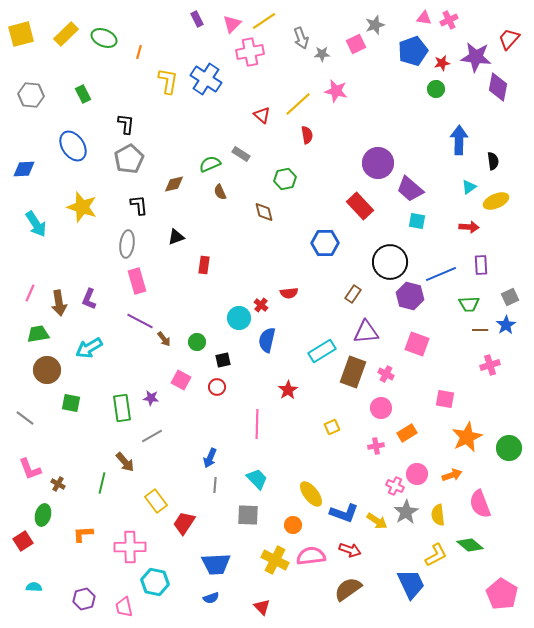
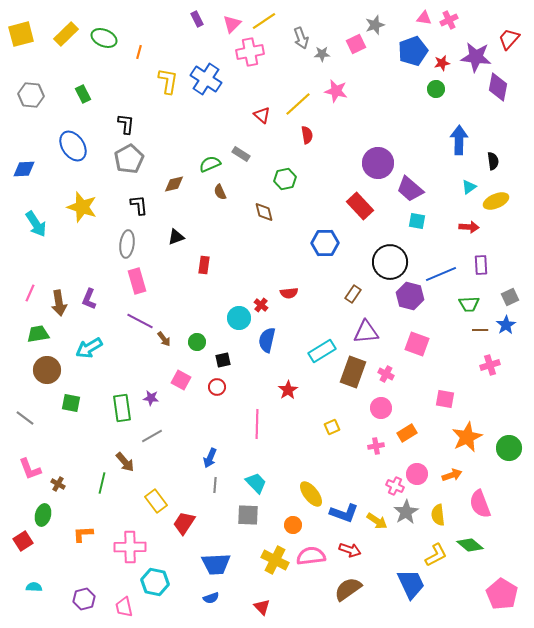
cyan trapezoid at (257, 479): moved 1 px left, 4 px down
